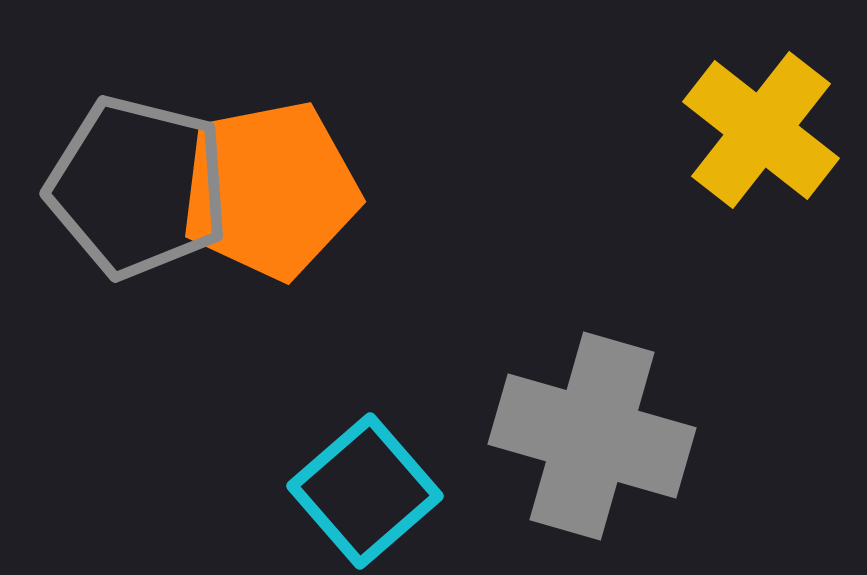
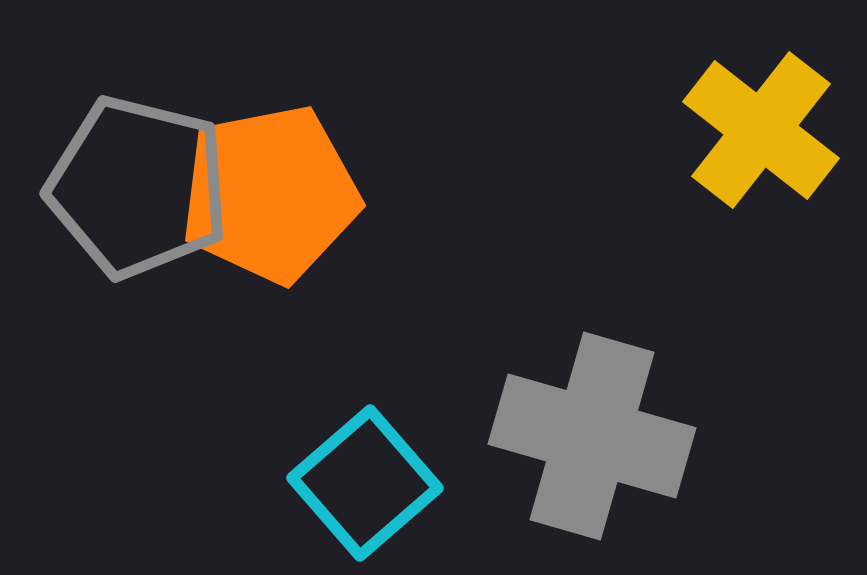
orange pentagon: moved 4 px down
cyan square: moved 8 px up
